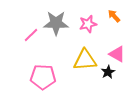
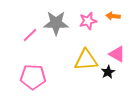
orange arrow: moved 1 px left; rotated 40 degrees counterclockwise
pink star: moved 3 px up
pink line: moved 1 px left
yellow triangle: moved 1 px right
pink pentagon: moved 10 px left
